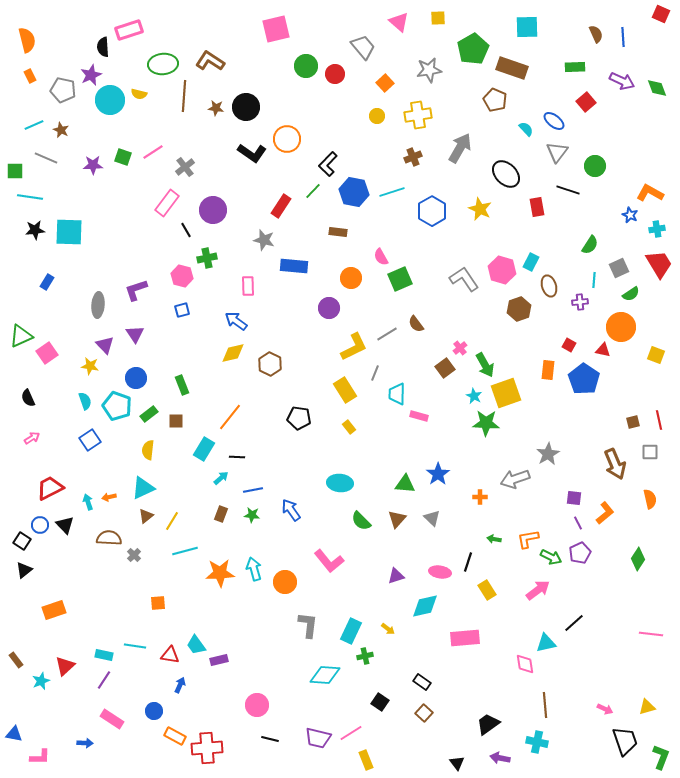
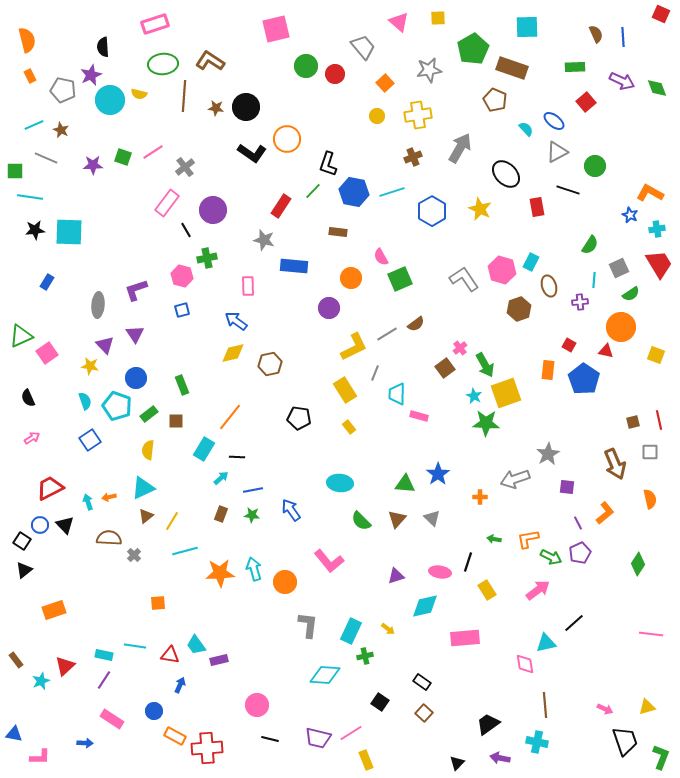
pink rectangle at (129, 30): moved 26 px right, 6 px up
gray triangle at (557, 152): rotated 25 degrees clockwise
black L-shape at (328, 164): rotated 25 degrees counterclockwise
brown semicircle at (416, 324): rotated 90 degrees counterclockwise
red triangle at (603, 350): moved 3 px right, 1 px down
brown hexagon at (270, 364): rotated 20 degrees clockwise
purple square at (574, 498): moved 7 px left, 11 px up
green diamond at (638, 559): moved 5 px down
black triangle at (457, 763): rotated 21 degrees clockwise
